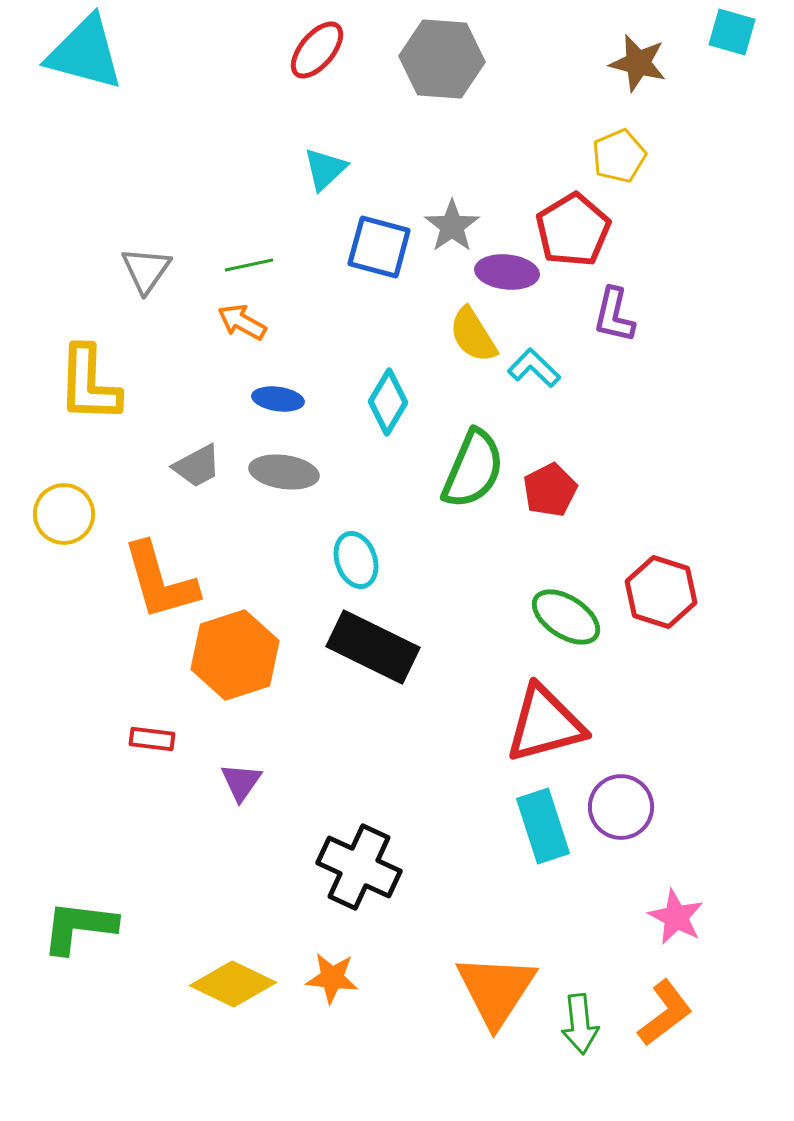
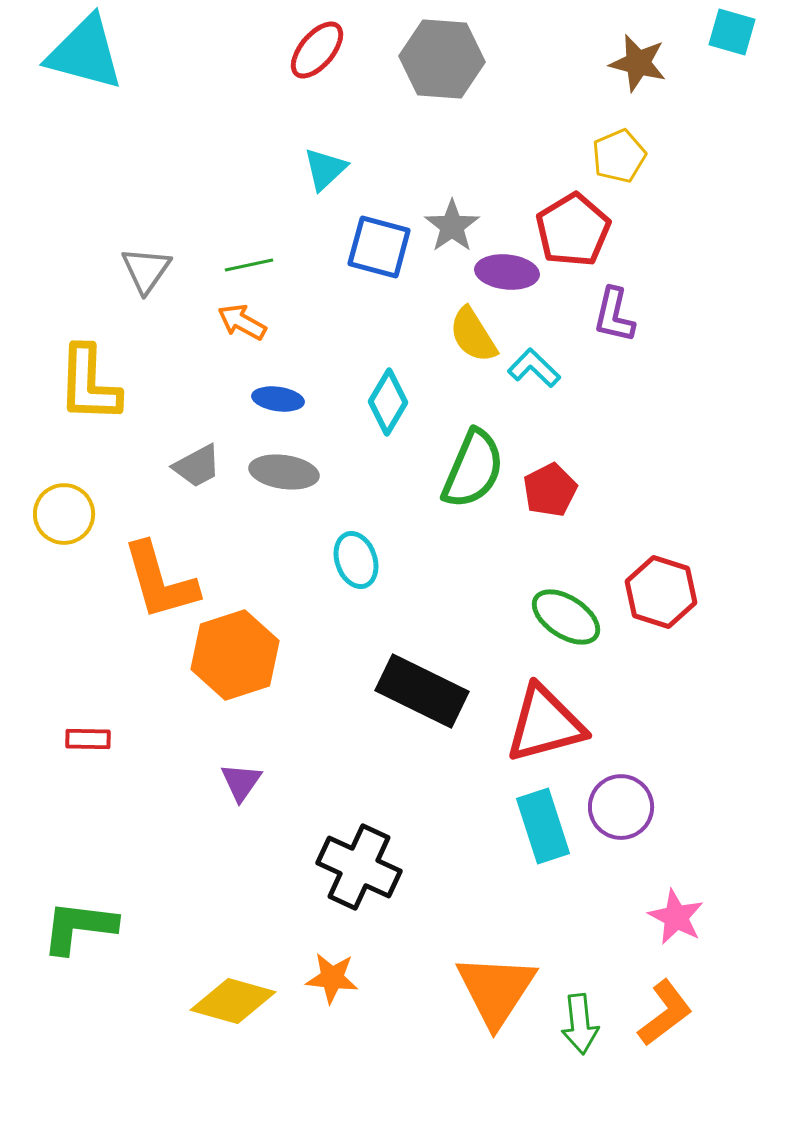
black rectangle at (373, 647): moved 49 px right, 44 px down
red rectangle at (152, 739): moved 64 px left; rotated 6 degrees counterclockwise
yellow diamond at (233, 984): moved 17 px down; rotated 10 degrees counterclockwise
